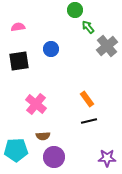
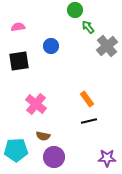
blue circle: moved 3 px up
brown semicircle: rotated 16 degrees clockwise
